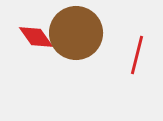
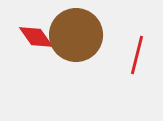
brown circle: moved 2 px down
